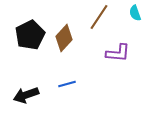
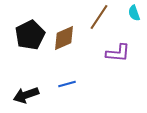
cyan semicircle: moved 1 px left
brown diamond: rotated 24 degrees clockwise
